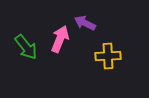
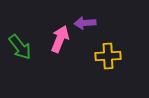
purple arrow: rotated 30 degrees counterclockwise
green arrow: moved 6 px left
